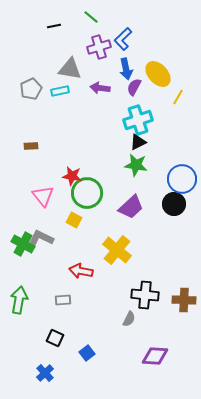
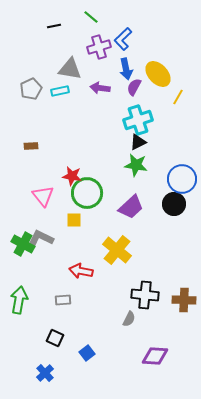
yellow square: rotated 28 degrees counterclockwise
